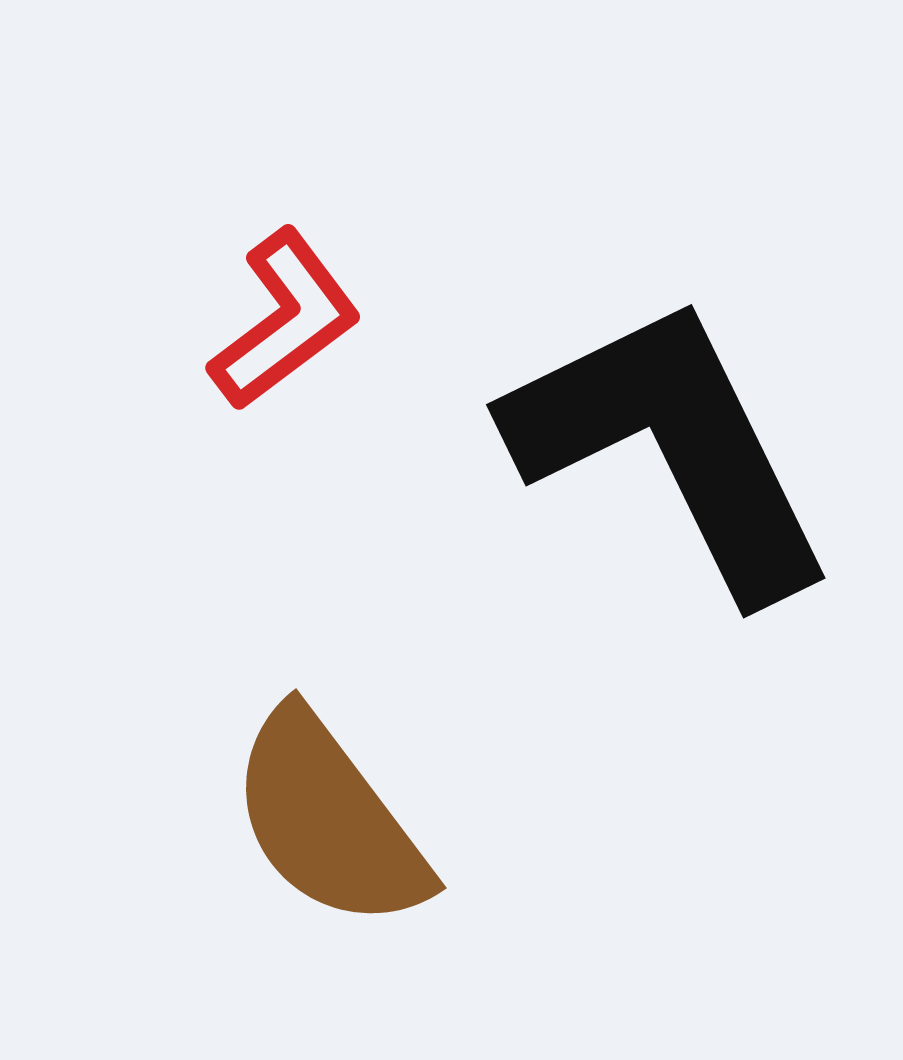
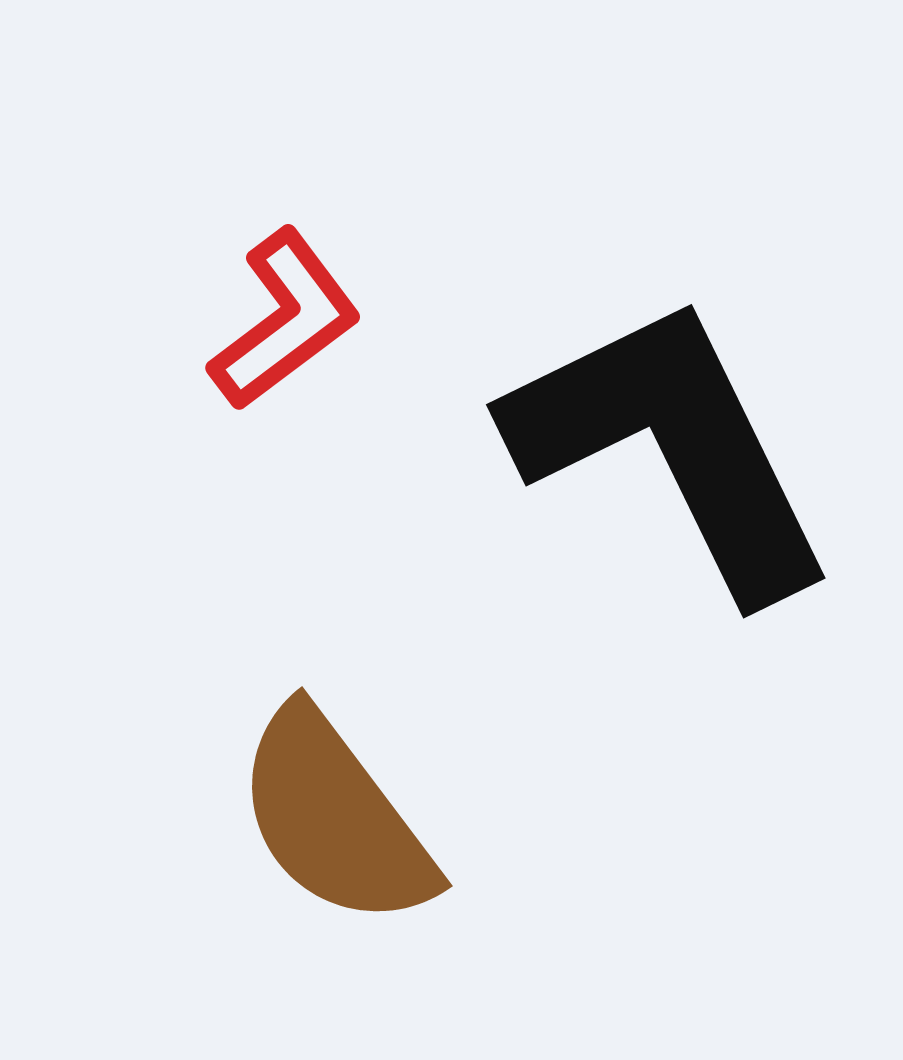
brown semicircle: moved 6 px right, 2 px up
